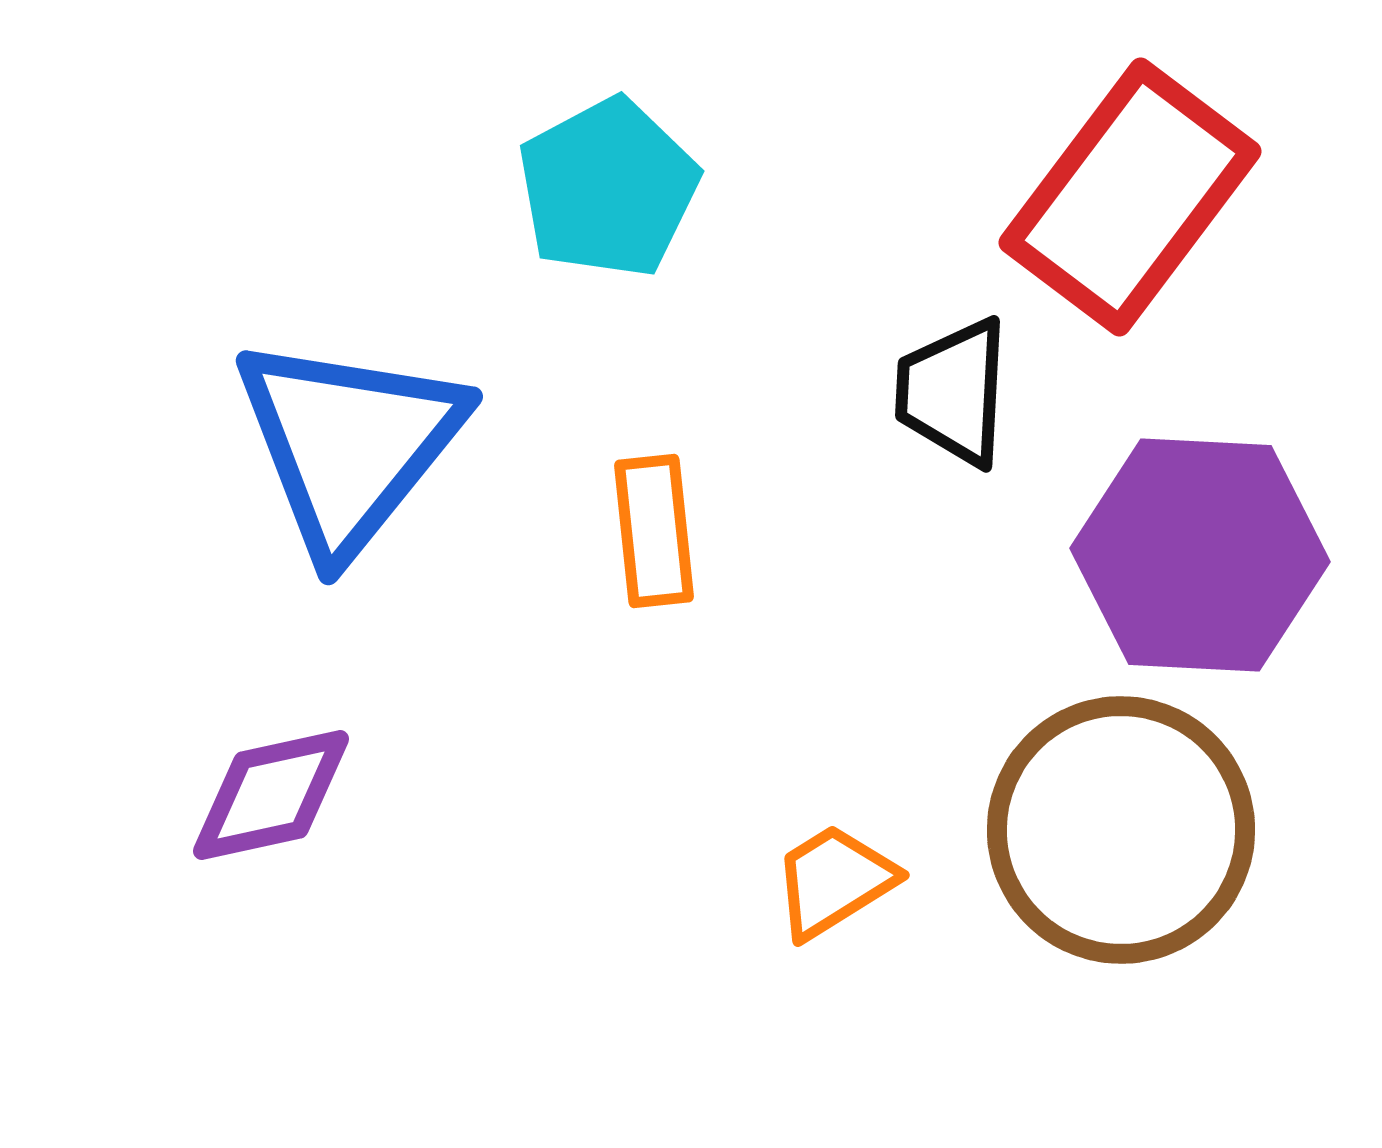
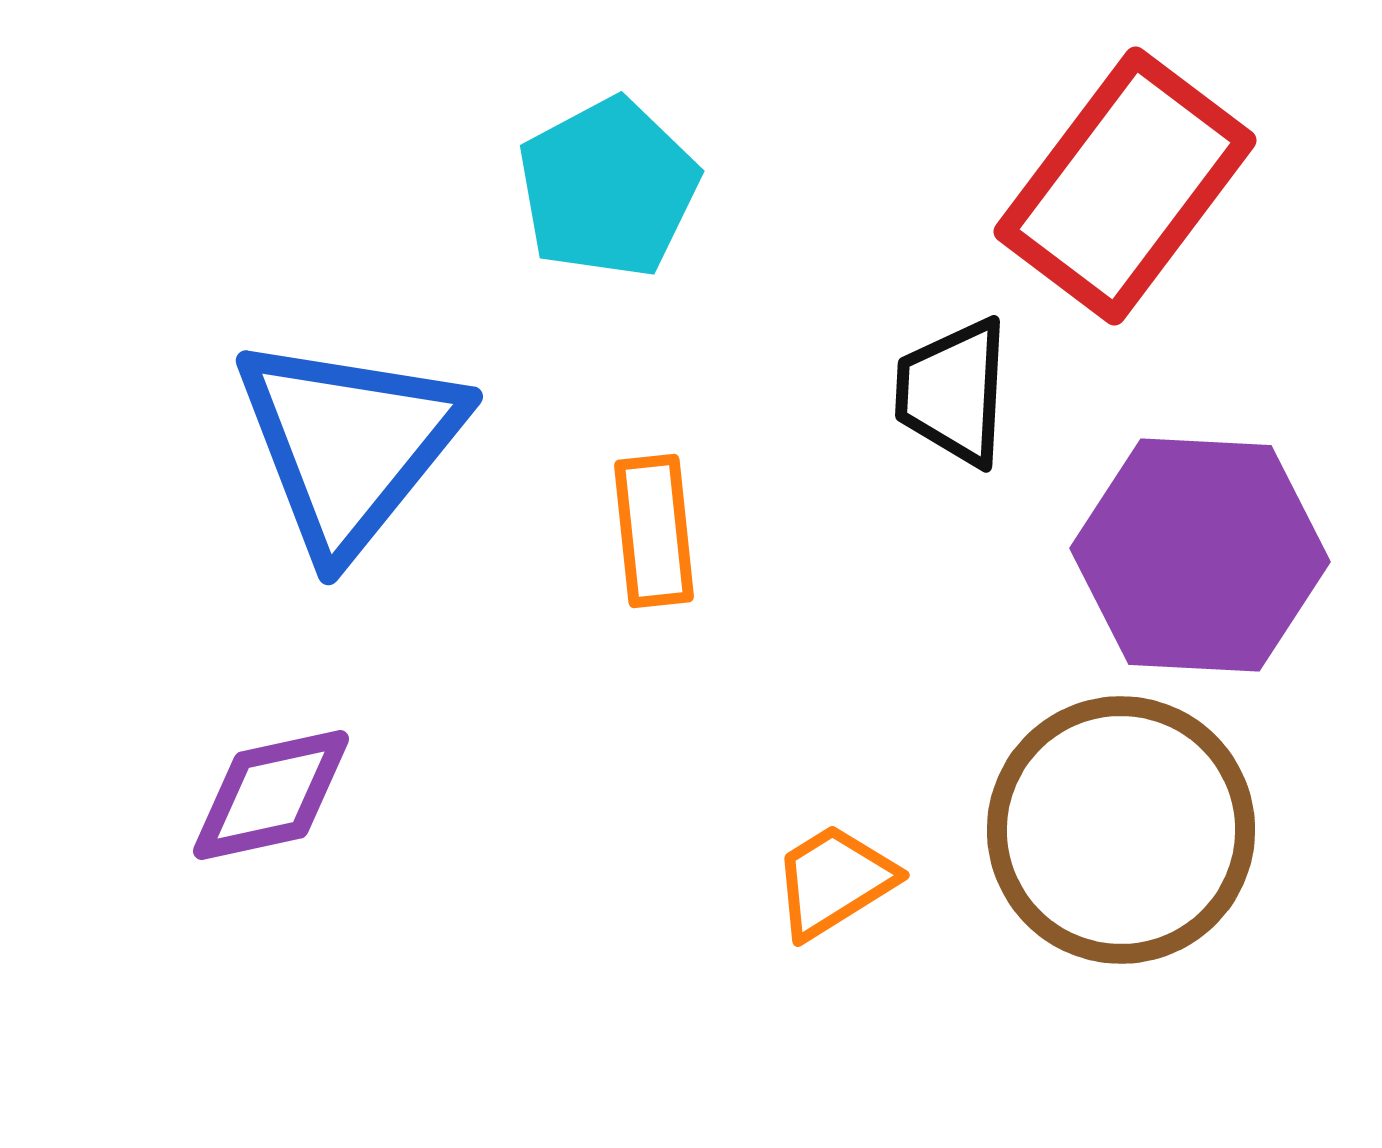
red rectangle: moved 5 px left, 11 px up
